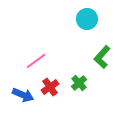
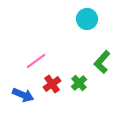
green L-shape: moved 5 px down
red cross: moved 2 px right, 3 px up
